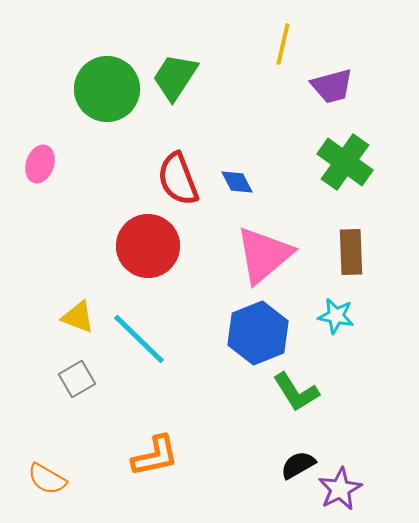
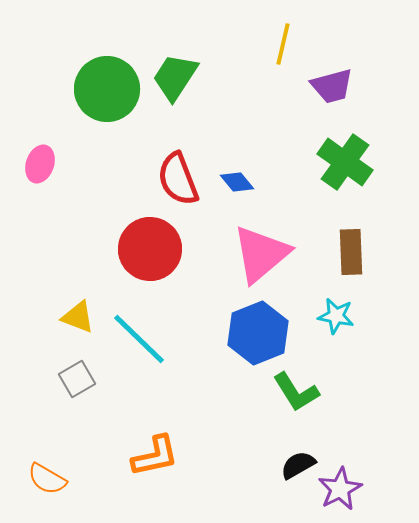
blue diamond: rotated 12 degrees counterclockwise
red circle: moved 2 px right, 3 px down
pink triangle: moved 3 px left, 1 px up
